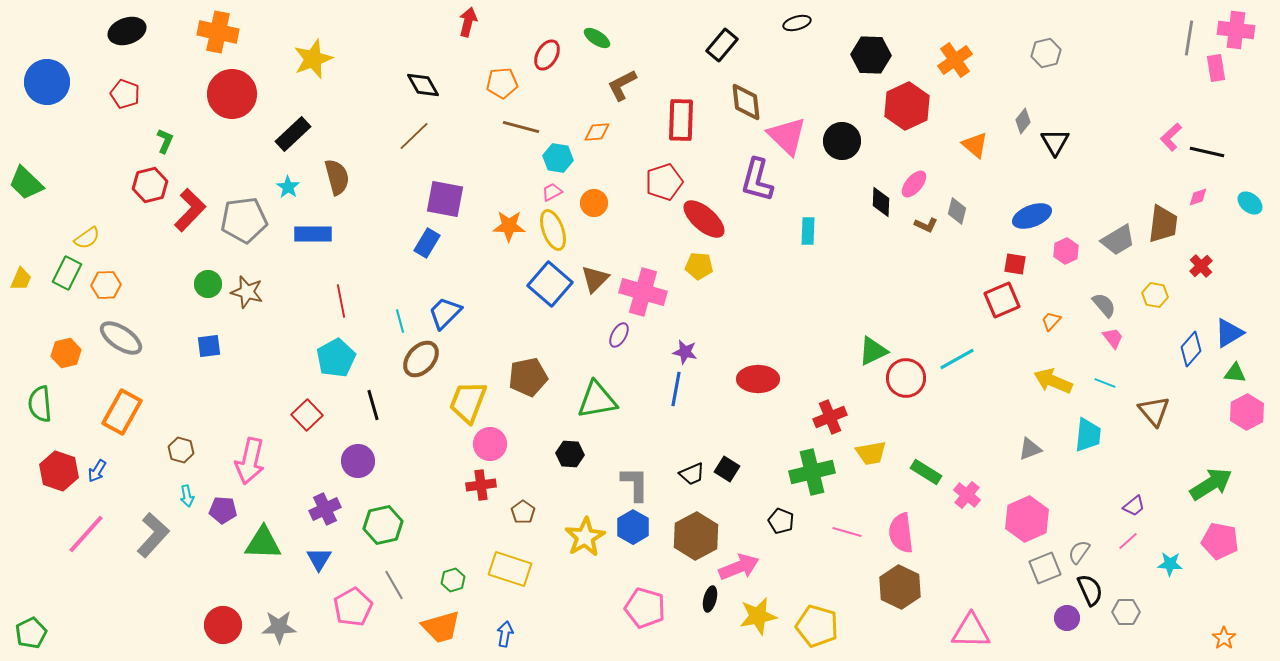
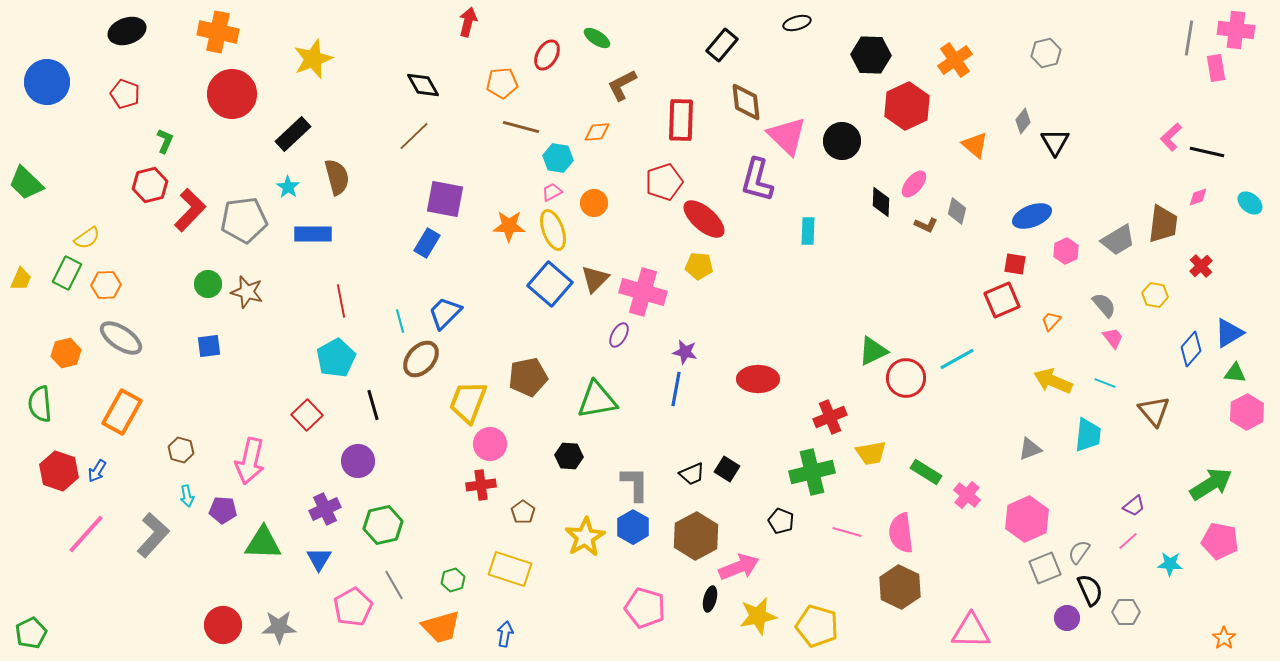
black hexagon at (570, 454): moved 1 px left, 2 px down
